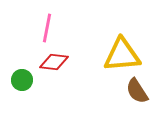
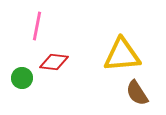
pink line: moved 10 px left, 2 px up
green circle: moved 2 px up
brown semicircle: moved 2 px down
